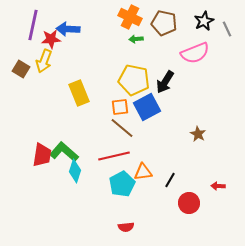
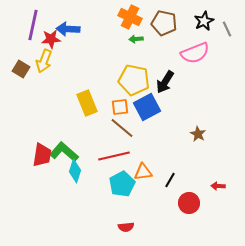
yellow rectangle: moved 8 px right, 10 px down
